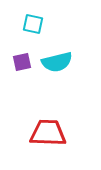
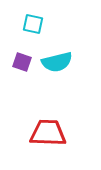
purple square: rotated 30 degrees clockwise
